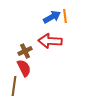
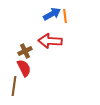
blue arrow: moved 3 px up
